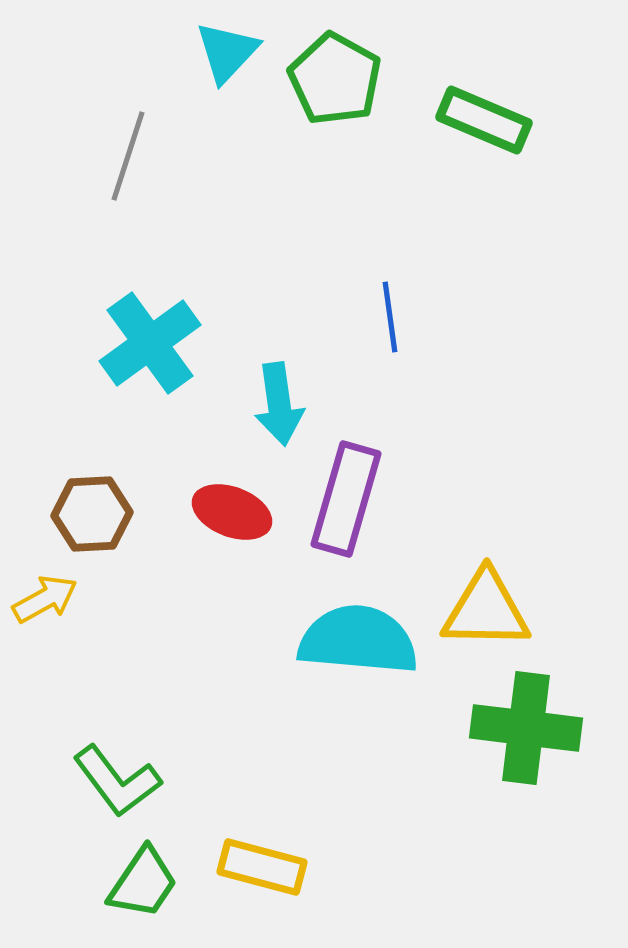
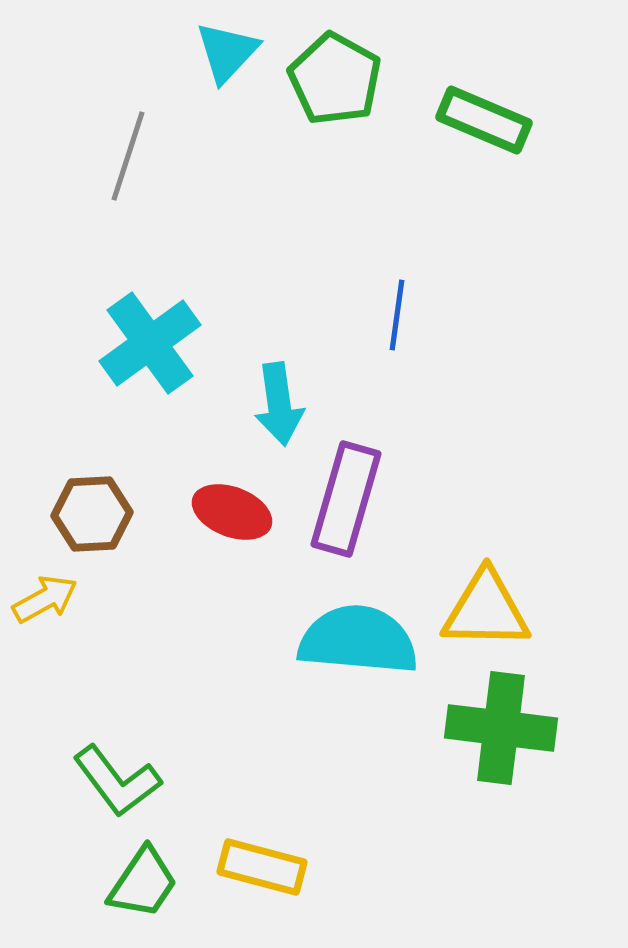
blue line: moved 7 px right, 2 px up; rotated 16 degrees clockwise
green cross: moved 25 px left
